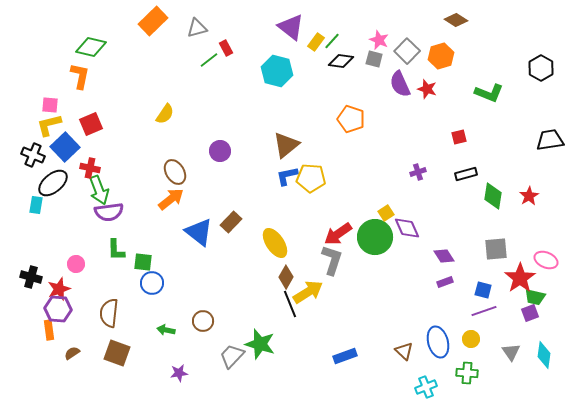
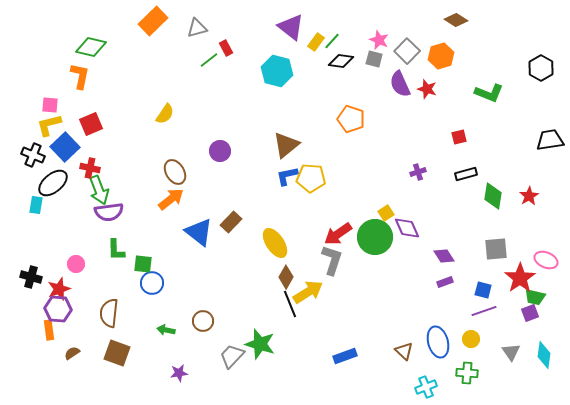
green square at (143, 262): moved 2 px down
